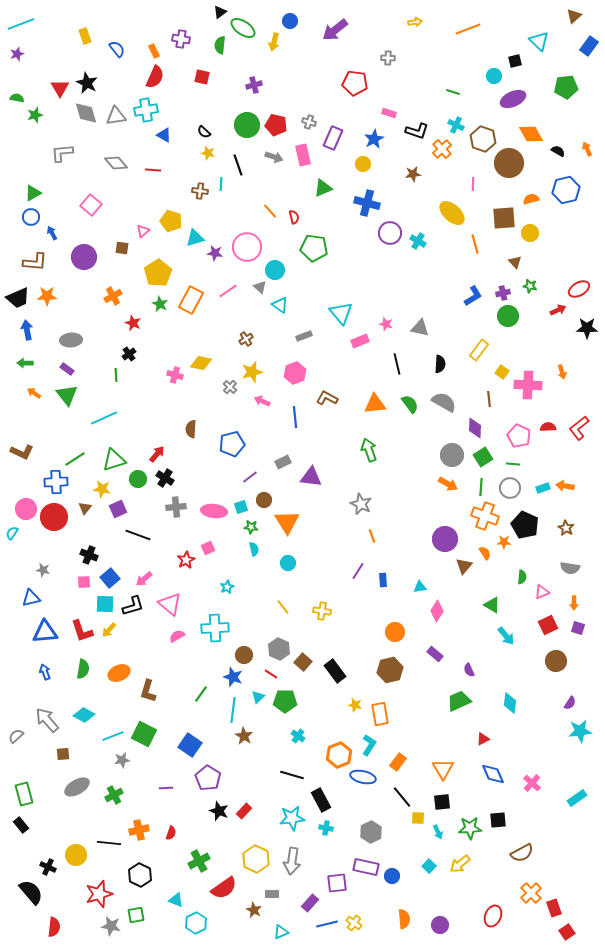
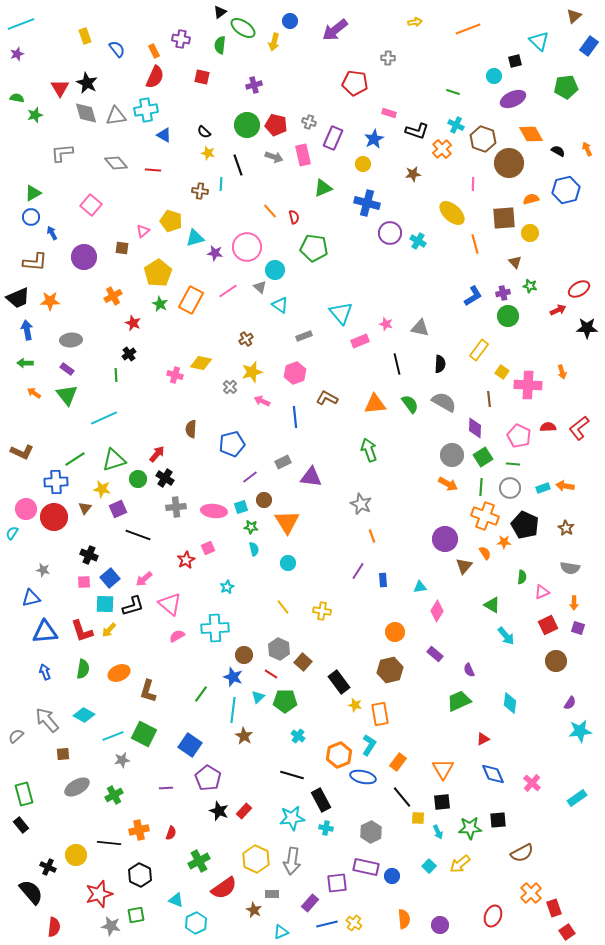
orange star at (47, 296): moved 3 px right, 5 px down
black rectangle at (335, 671): moved 4 px right, 11 px down
